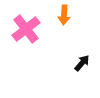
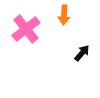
black arrow: moved 10 px up
